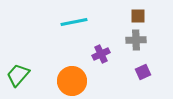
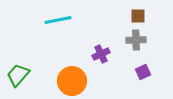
cyan line: moved 16 px left, 2 px up
